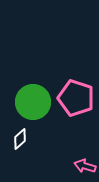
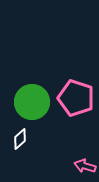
green circle: moved 1 px left
